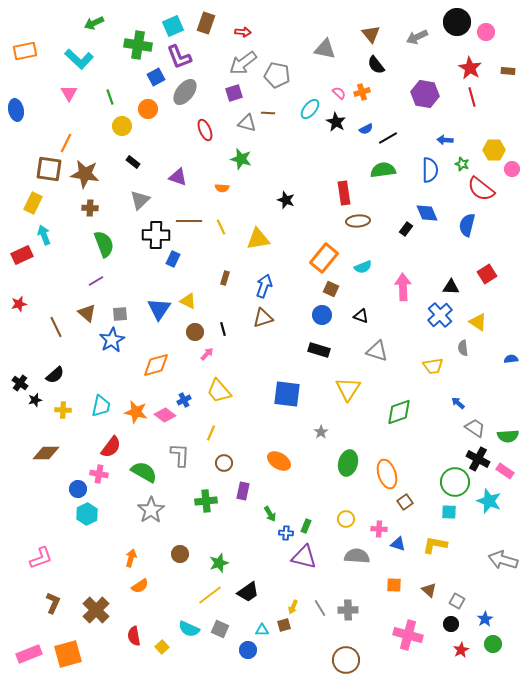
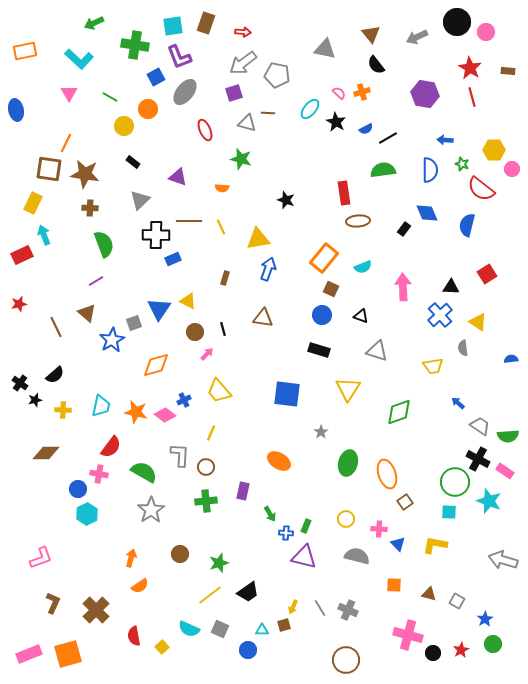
cyan square at (173, 26): rotated 15 degrees clockwise
green cross at (138, 45): moved 3 px left
green line at (110, 97): rotated 42 degrees counterclockwise
yellow circle at (122, 126): moved 2 px right
black rectangle at (406, 229): moved 2 px left
blue rectangle at (173, 259): rotated 42 degrees clockwise
blue arrow at (264, 286): moved 4 px right, 17 px up
gray square at (120, 314): moved 14 px right, 9 px down; rotated 14 degrees counterclockwise
brown triangle at (263, 318): rotated 25 degrees clockwise
gray trapezoid at (475, 428): moved 5 px right, 2 px up
brown circle at (224, 463): moved 18 px left, 4 px down
blue triangle at (398, 544): rotated 28 degrees clockwise
gray semicircle at (357, 556): rotated 10 degrees clockwise
brown triangle at (429, 590): moved 4 px down; rotated 28 degrees counterclockwise
gray cross at (348, 610): rotated 24 degrees clockwise
black circle at (451, 624): moved 18 px left, 29 px down
